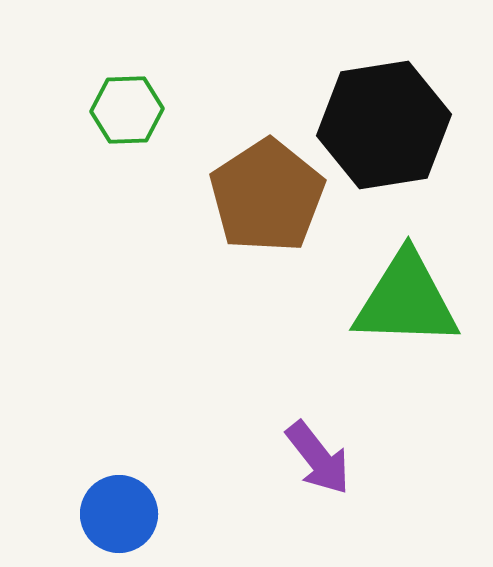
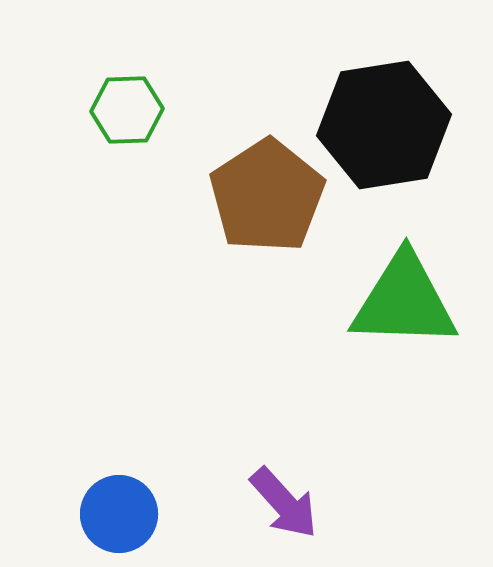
green triangle: moved 2 px left, 1 px down
purple arrow: moved 34 px left, 45 px down; rotated 4 degrees counterclockwise
